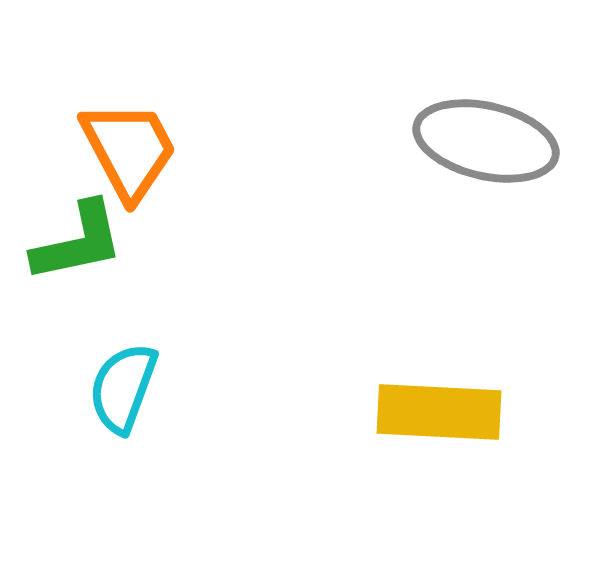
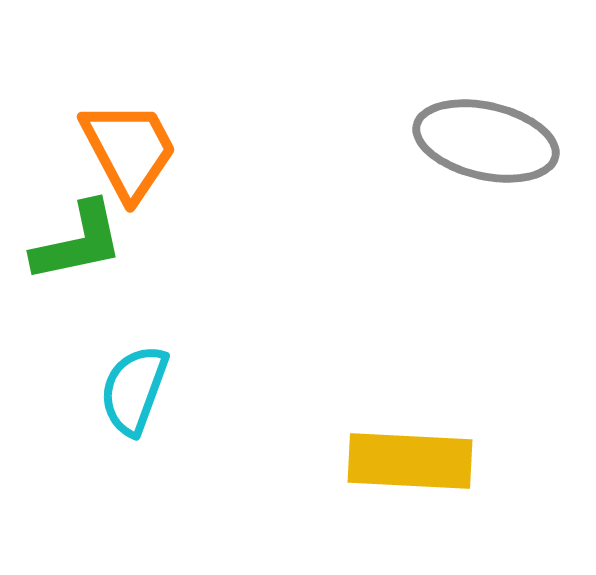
cyan semicircle: moved 11 px right, 2 px down
yellow rectangle: moved 29 px left, 49 px down
